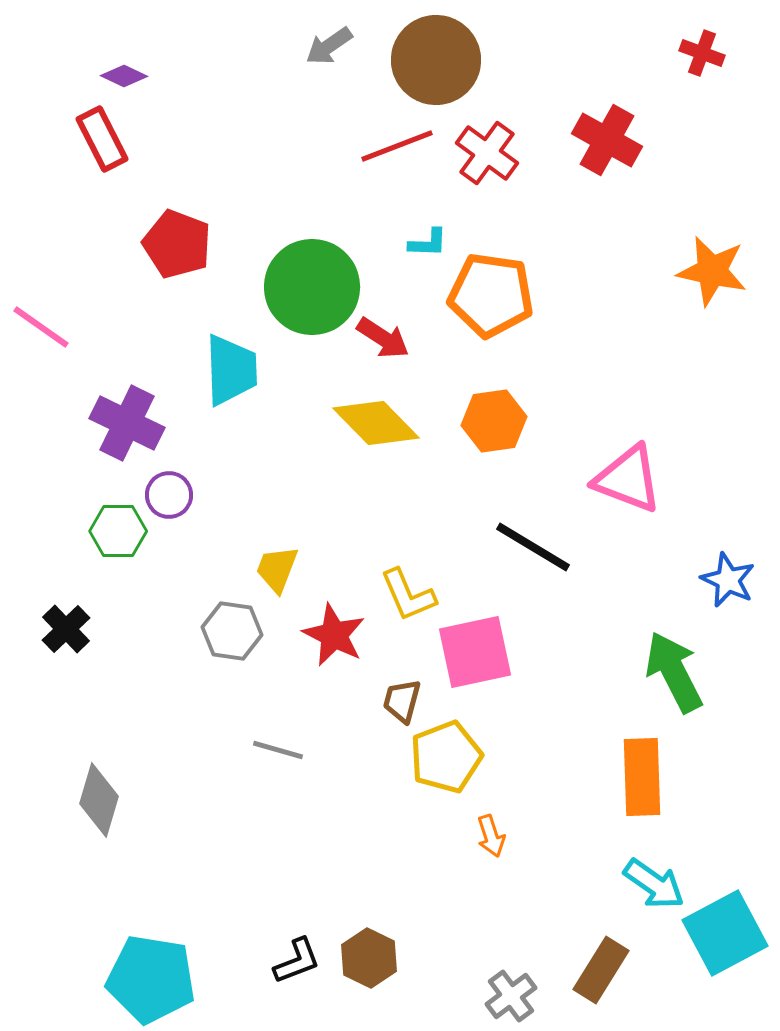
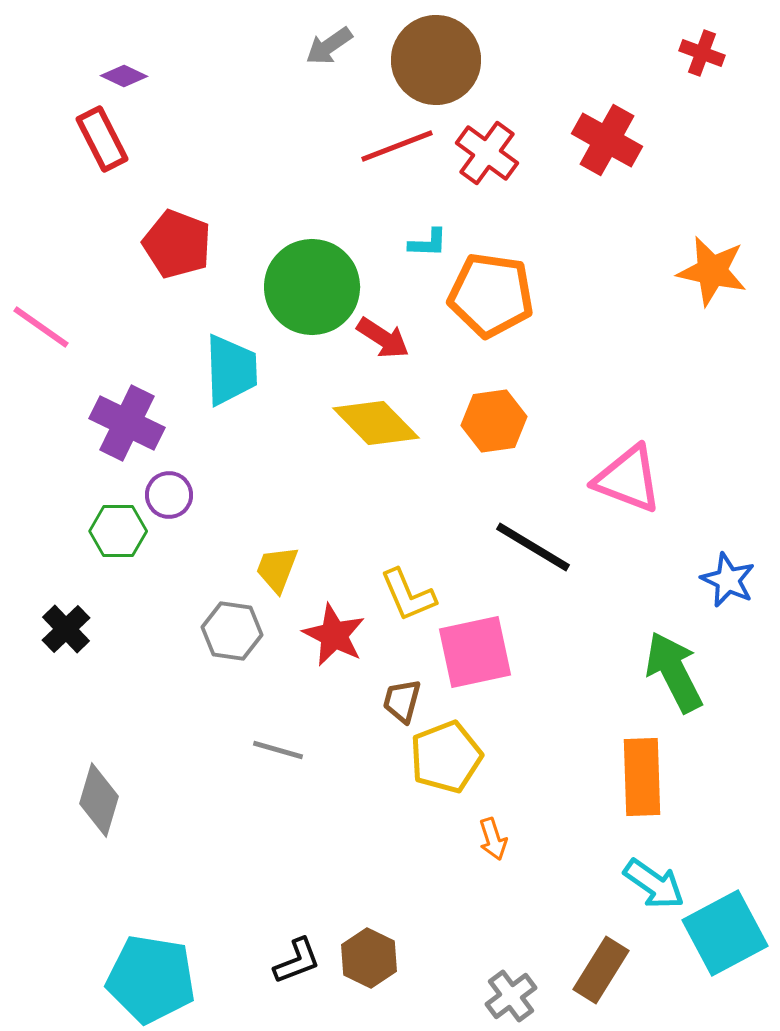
orange arrow at (491, 836): moved 2 px right, 3 px down
